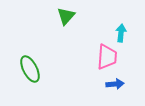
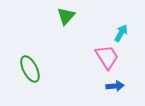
cyan arrow: rotated 24 degrees clockwise
pink trapezoid: rotated 36 degrees counterclockwise
blue arrow: moved 2 px down
